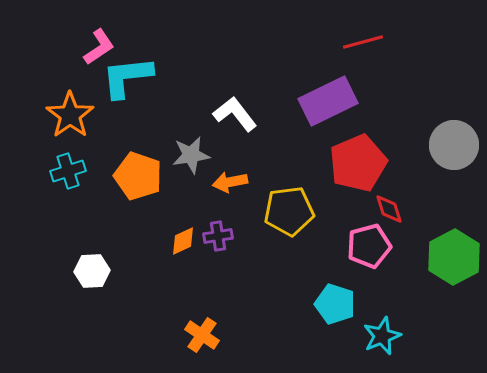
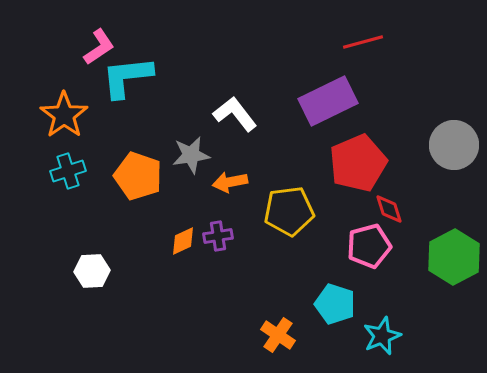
orange star: moved 6 px left
orange cross: moved 76 px right
